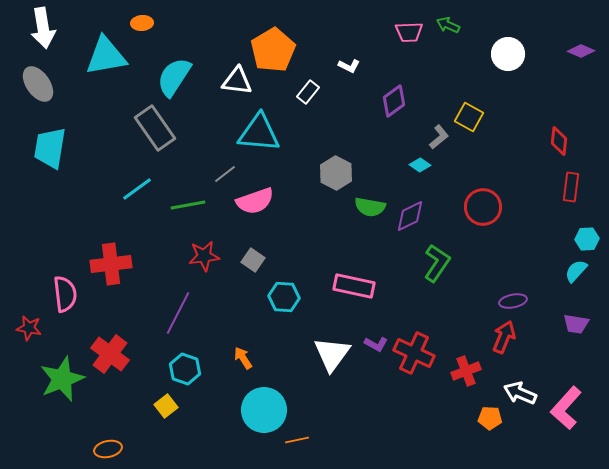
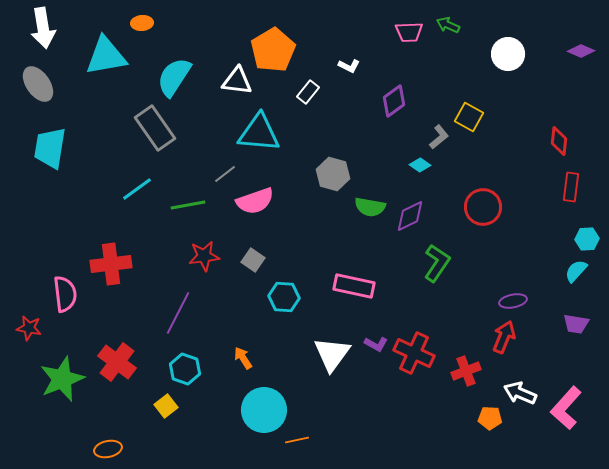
gray hexagon at (336, 173): moved 3 px left, 1 px down; rotated 12 degrees counterclockwise
red cross at (110, 354): moved 7 px right, 8 px down
